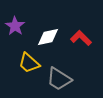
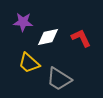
purple star: moved 8 px right, 4 px up; rotated 30 degrees counterclockwise
red L-shape: rotated 20 degrees clockwise
